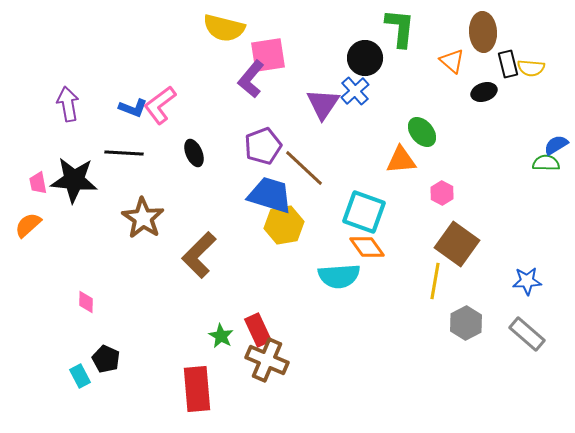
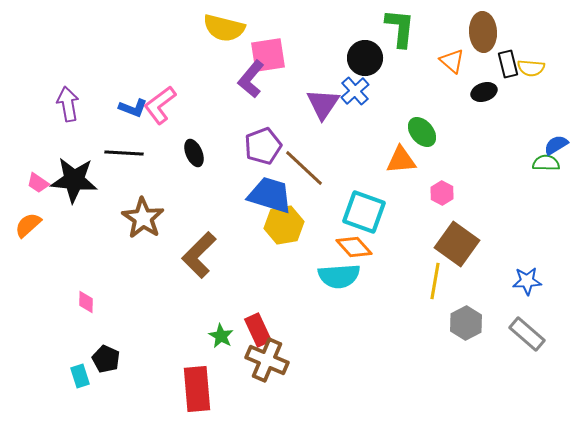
pink trapezoid at (38, 183): rotated 45 degrees counterclockwise
orange diamond at (367, 247): moved 13 px left; rotated 6 degrees counterclockwise
cyan rectangle at (80, 376): rotated 10 degrees clockwise
